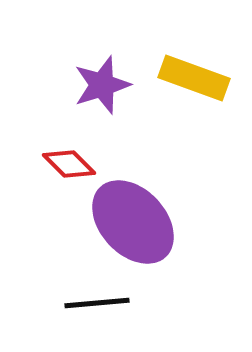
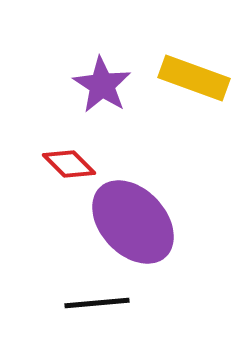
purple star: rotated 22 degrees counterclockwise
